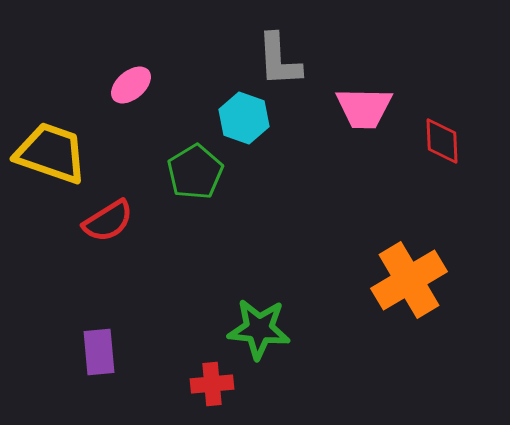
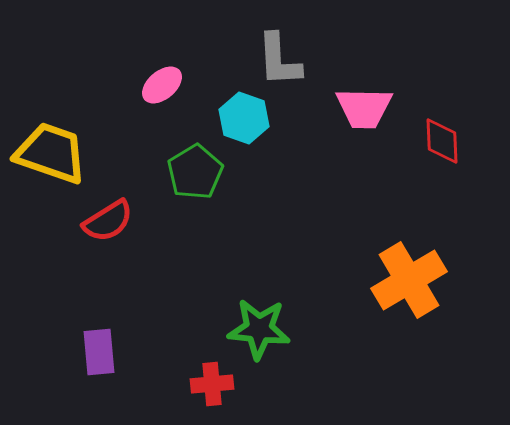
pink ellipse: moved 31 px right
